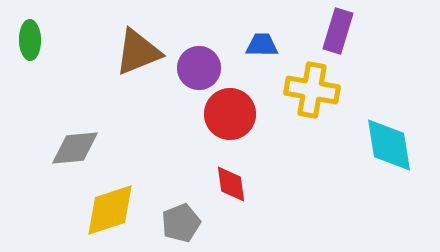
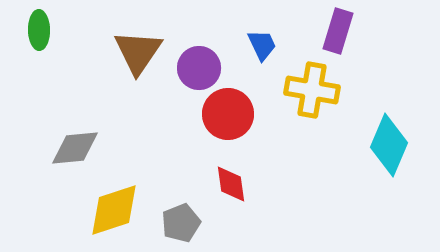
green ellipse: moved 9 px right, 10 px up
blue trapezoid: rotated 64 degrees clockwise
brown triangle: rotated 34 degrees counterclockwise
red circle: moved 2 px left
cyan diamond: rotated 32 degrees clockwise
yellow diamond: moved 4 px right
